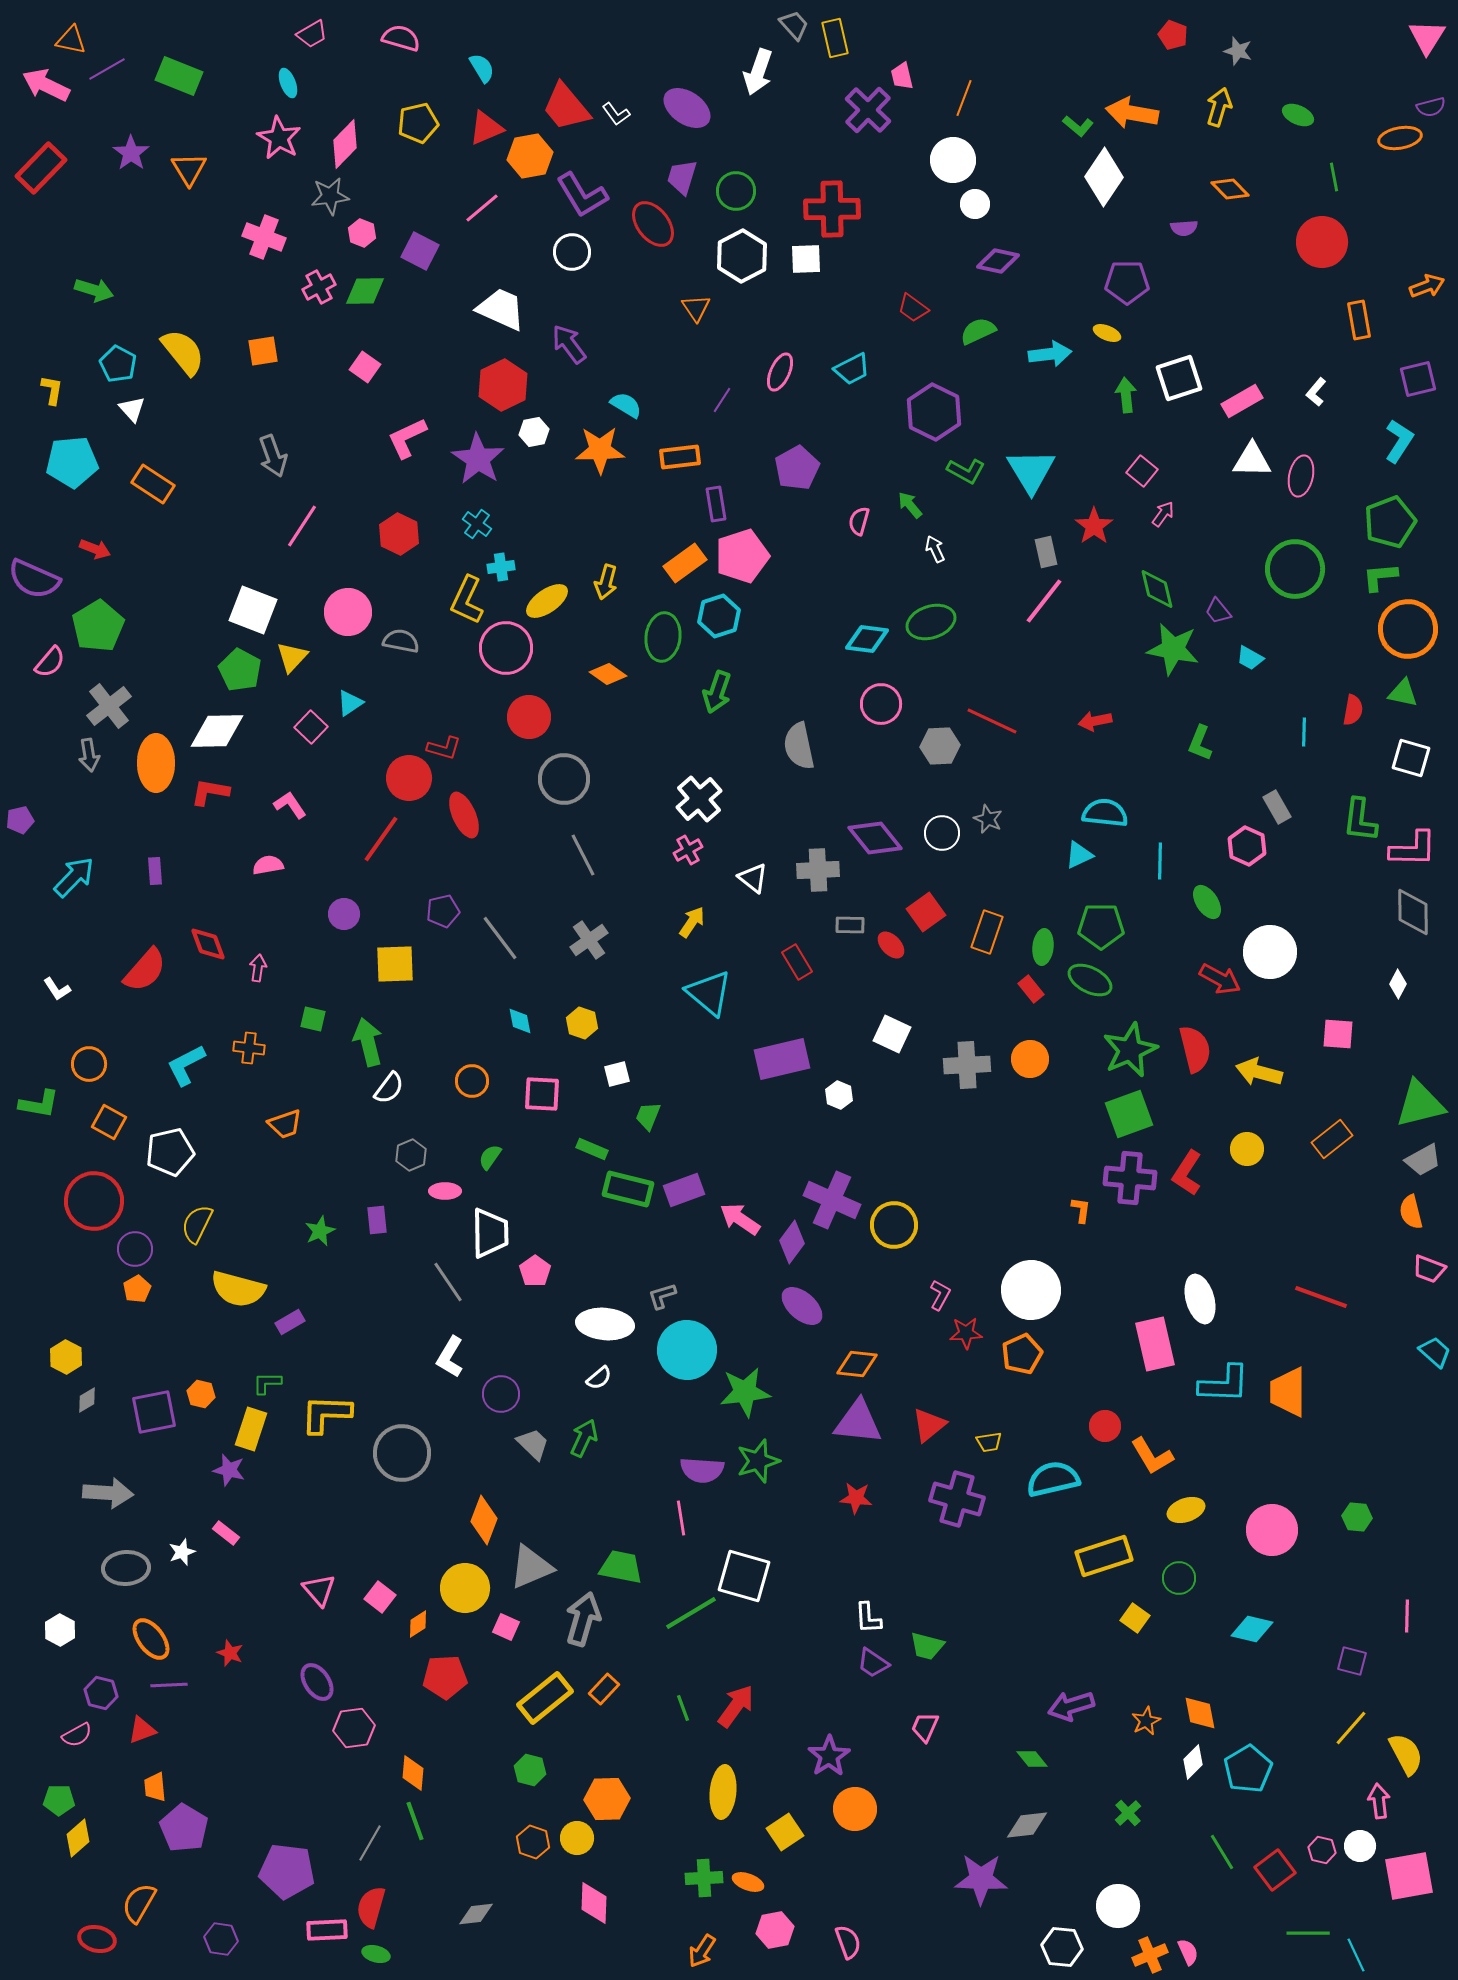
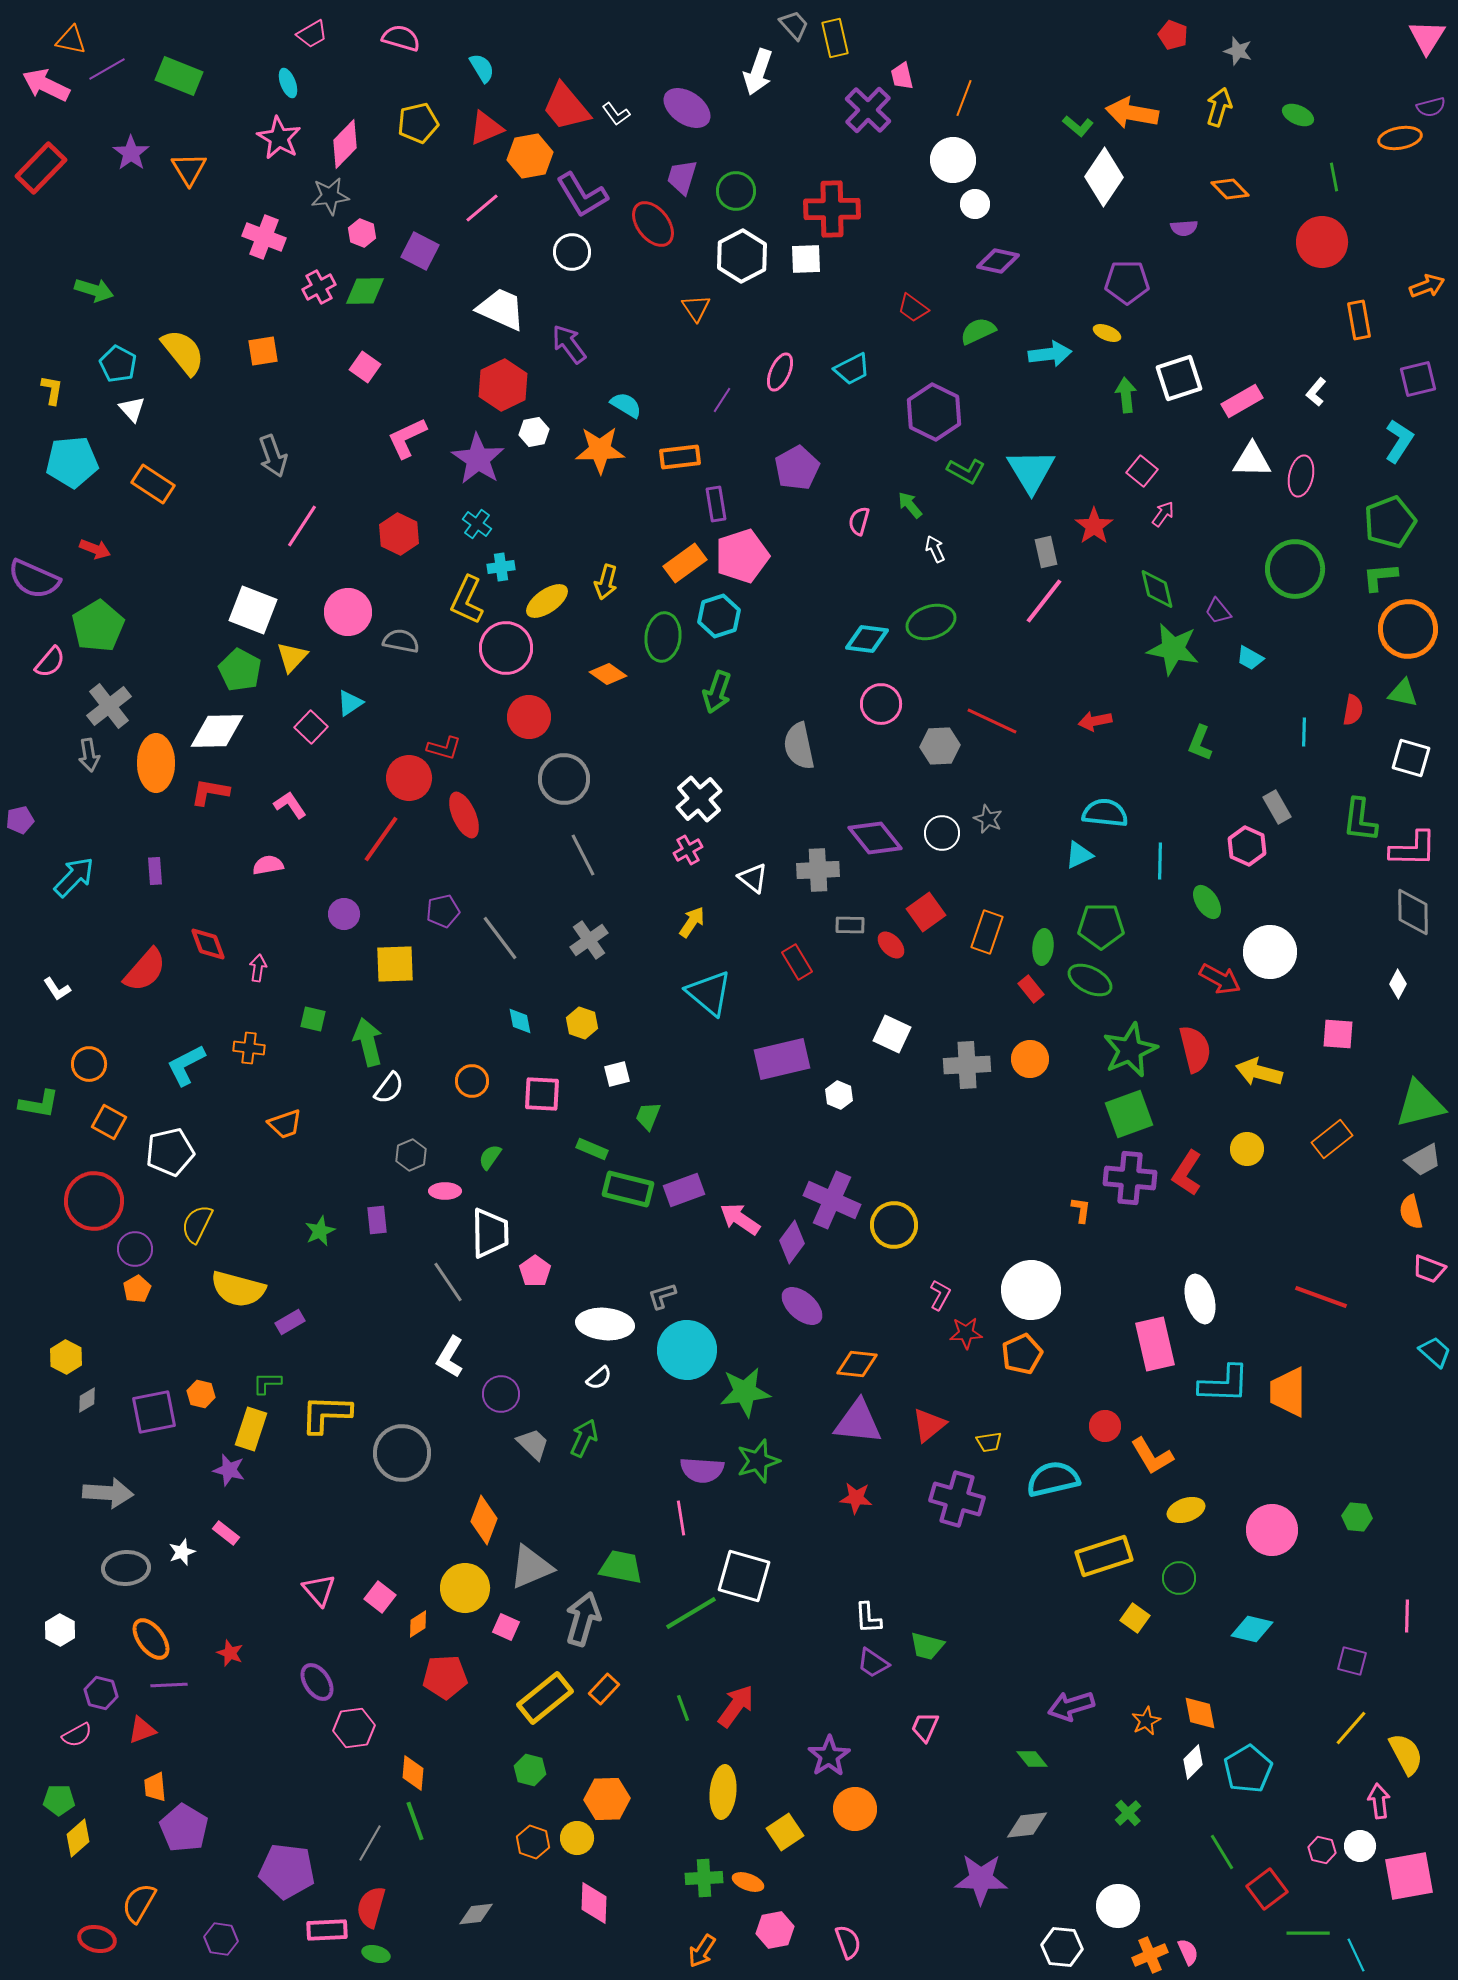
red square at (1275, 1870): moved 8 px left, 19 px down
